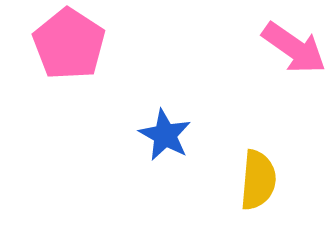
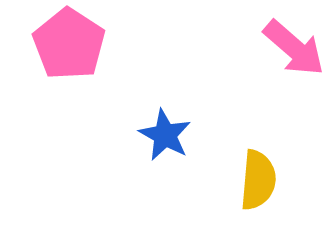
pink arrow: rotated 6 degrees clockwise
